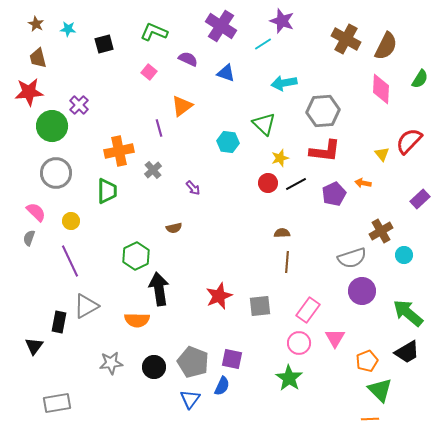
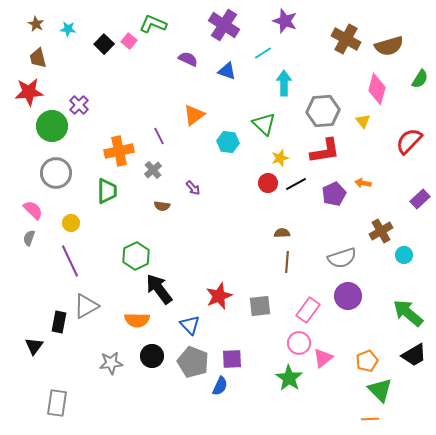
purple star at (282, 21): moved 3 px right
purple cross at (221, 26): moved 3 px right, 1 px up
green L-shape at (154, 32): moved 1 px left, 8 px up
black square at (104, 44): rotated 30 degrees counterclockwise
cyan line at (263, 44): moved 9 px down
brown semicircle at (386, 46): moved 3 px right; rotated 48 degrees clockwise
pink square at (149, 72): moved 20 px left, 31 px up
blue triangle at (226, 73): moved 1 px right, 2 px up
cyan arrow at (284, 83): rotated 100 degrees clockwise
pink diamond at (381, 89): moved 4 px left; rotated 12 degrees clockwise
orange triangle at (182, 106): moved 12 px right, 9 px down
purple line at (159, 128): moved 8 px down; rotated 12 degrees counterclockwise
red L-shape at (325, 151): rotated 16 degrees counterclockwise
yellow triangle at (382, 154): moved 19 px left, 33 px up
pink semicircle at (36, 212): moved 3 px left, 2 px up
yellow circle at (71, 221): moved 2 px down
brown semicircle at (174, 228): moved 12 px left, 22 px up; rotated 21 degrees clockwise
gray semicircle at (352, 258): moved 10 px left
black arrow at (159, 289): rotated 28 degrees counterclockwise
purple circle at (362, 291): moved 14 px left, 5 px down
pink triangle at (335, 338): moved 12 px left, 20 px down; rotated 20 degrees clockwise
black trapezoid at (407, 352): moved 7 px right, 3 px down
purple square at (232, 359): rotated 15 degrees counterclockwise
black circle at (154, 367): moved 2 px left, 11 px up
blue semicircle at (222, 386): moved 2 px left
blue triangle at (190, 399): moved 74 px up; rotated 20 degrees counterclockwise
gray rectangle at (57, 403): rotated 72 degrees counterclockwise
